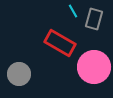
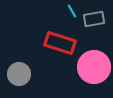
cyan line: moved 1 px left
gray rectangle: rotated 65 degrees clockwise
red rectangle: rotated 12 degrees counterclockwise
